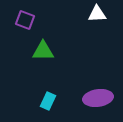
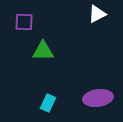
white triangle: rotated 24 degrees counterclockwise
purple square: moved 1 px left, 2 px down; rotated 18 degrees counterclockwise
cyan rectangle: moved 2 px down
